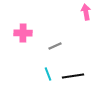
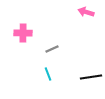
pink arrow: rotated 63 degrees counterclockwise
gray line: moved 3 px left, 3 px down
black line: moved 18 px right, 1 px down
